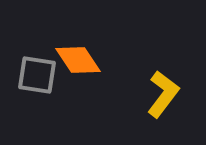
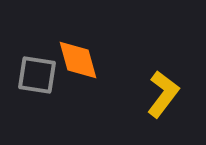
orange diamond: rotated 18 degrees clockwise
